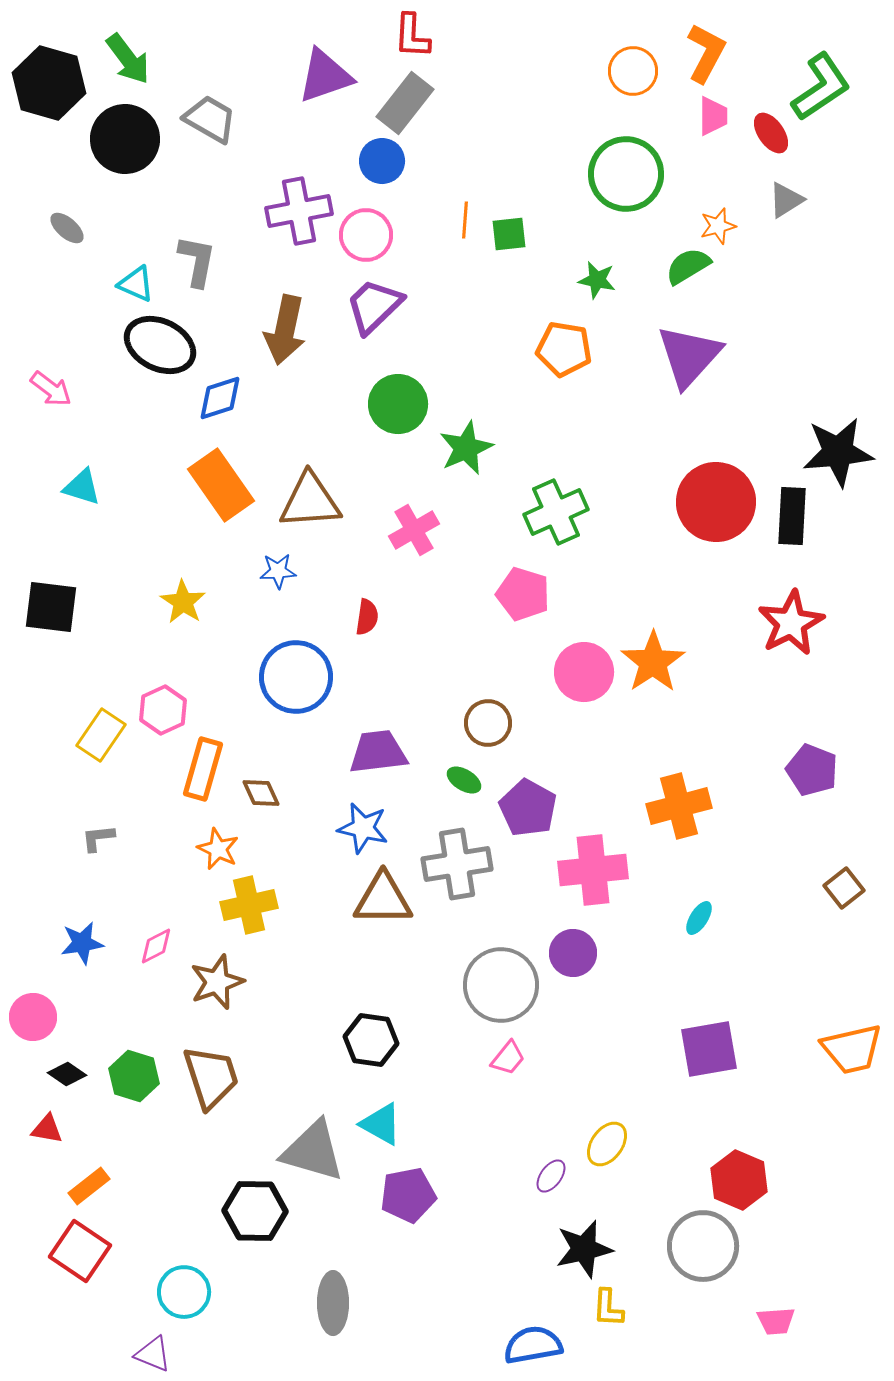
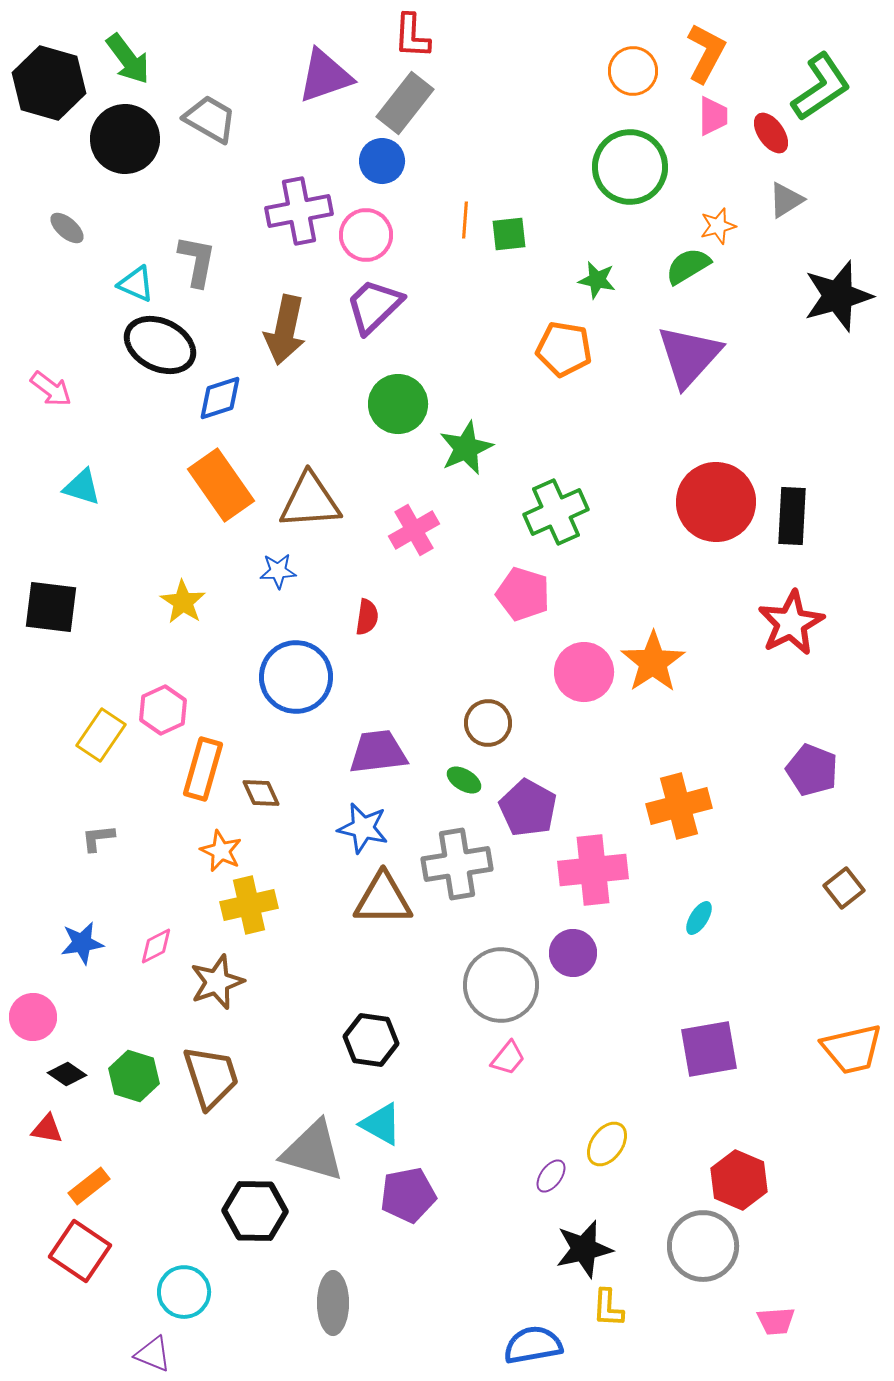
green circle at (626, 174): moved 4 px right, 7 px up
black star at (838, 452): moved 156 px up; rotated 10 degrees counterclockwise
orange star at (218, 849): moved 3 px right, 2 px down
